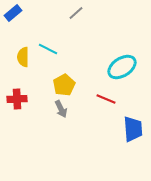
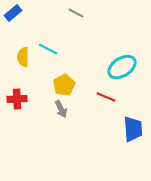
gray line: rotated 70 degrees clockwise
red line: moved 2 px up
